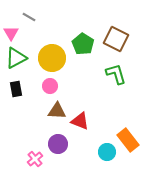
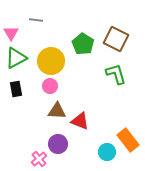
gray line: moved 7 px right, 3 px down; rotated 24 degrees counterclockwise
yellow circle: moved 1 px left, 3 px down
pink cross: moved 4 px right
